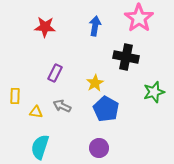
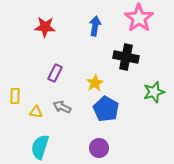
gray arrow: moved 1 px down
